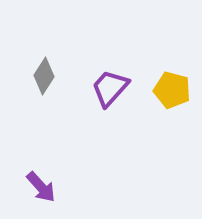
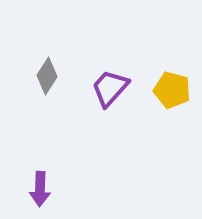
gray diamond: moved 3 px right
purple arrow: moved 1 px left, 2 px down; rotated 44 degrees clockwise
